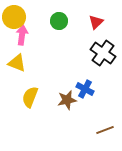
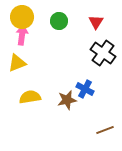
yellow circle: moved 8 px right
red triangle: rotated 14 degrees counterclockwise
yellow triangle: rotated 42 degrees counterclockwise
yellow semicircle: rotated 60 degrees clockwise
